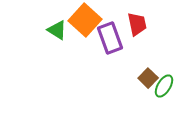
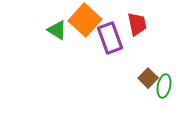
green ellipse: rotated 20 degrees counterclockwise
